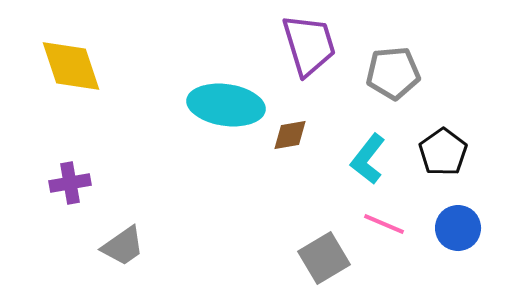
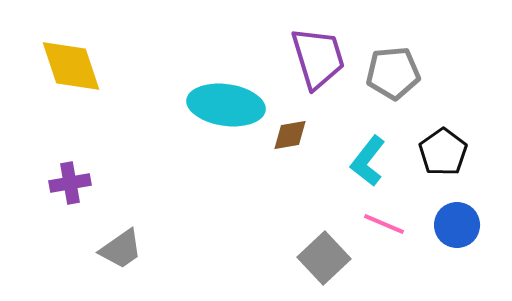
purple trapezoid: moved 9 px right, 13 px down
cyan L-shape: moved 2 px down
blue circle: moved 1 px left, 3 px up
gray trapezoid: moved 2 px left, 3 px down
gray square: rotated 12 degrees counterclockwise
